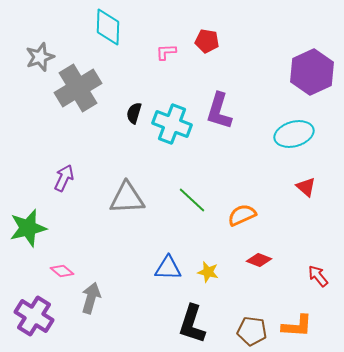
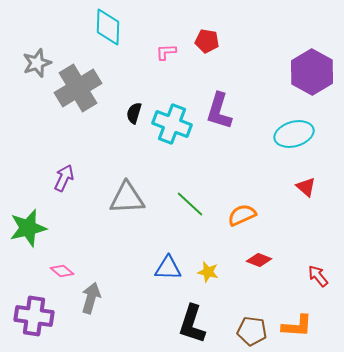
gray star: moved 3 px left, 6 px down
purple hexagon: rotated 6 degrees counterclockwise
green line: moved 2 px left, 4 px down
purple cross: rotated 24 degrees counterclockwise
